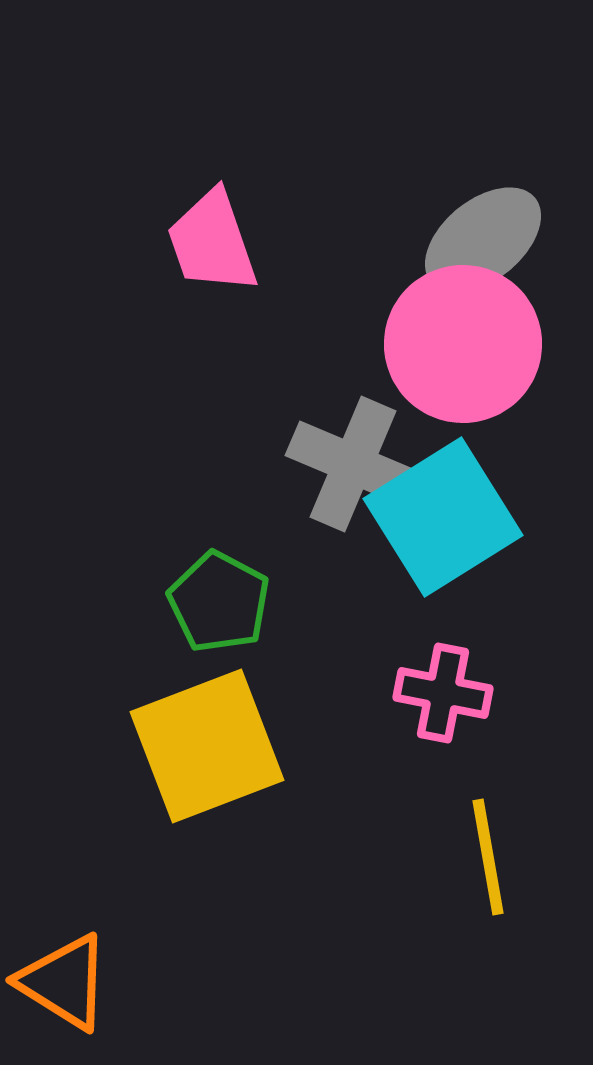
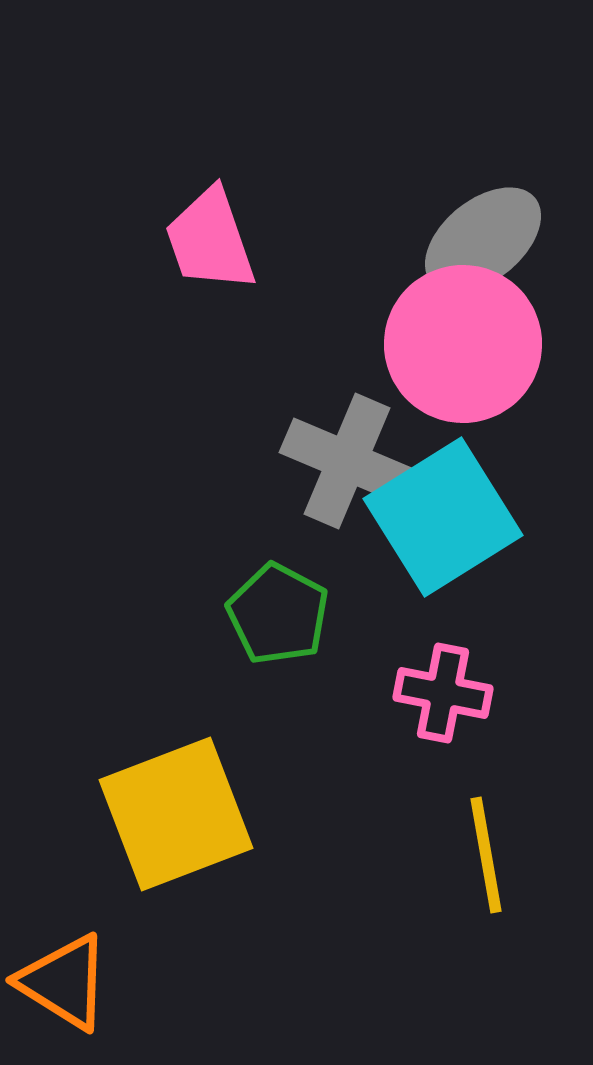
pink trapezoid: moved 2 px left, 2 px up
gray cross: moved 6 px left, 3 px up
green pentagon: moved 59 px right, 12 px down
yellow square: moved 31 px left, 68 px down
yellow line: moved 2 px left, 2 px up
